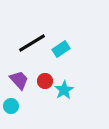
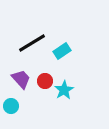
cyan rectangle: moved 1 px right, 2 px down
purple trapezoid: moved 2 px right, 1 px up
